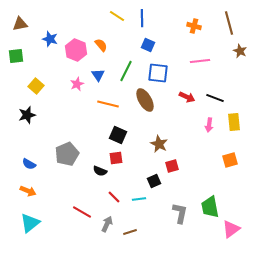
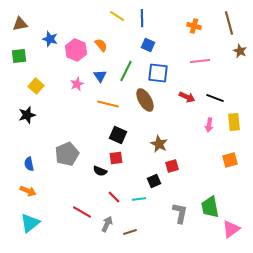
green square at (16, 56): moved 3 px right
blue triangle at (98, 75): moved 2 px right, 1 px down
blue semicircle at (29, 164): rotated 48 degrees clockwise
